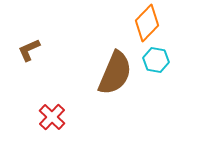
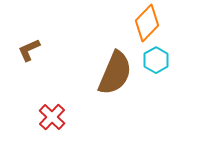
cyan hexagon: rotated 20 degrees clockwise
